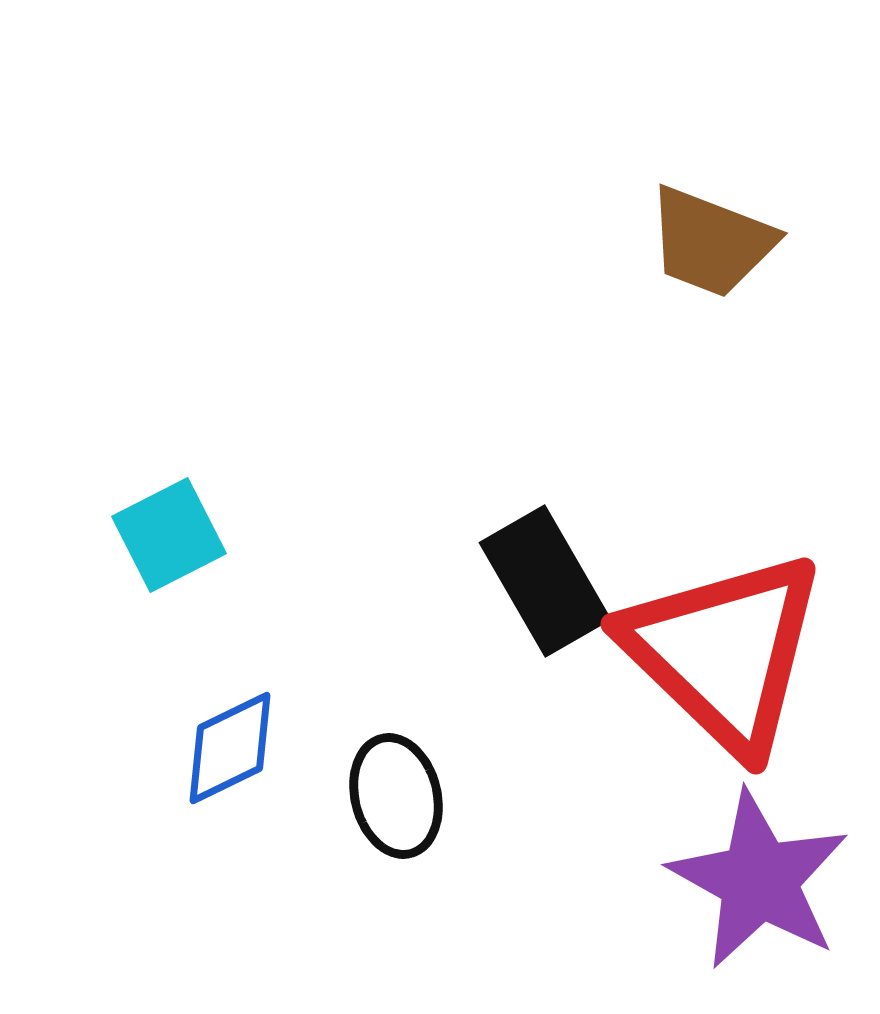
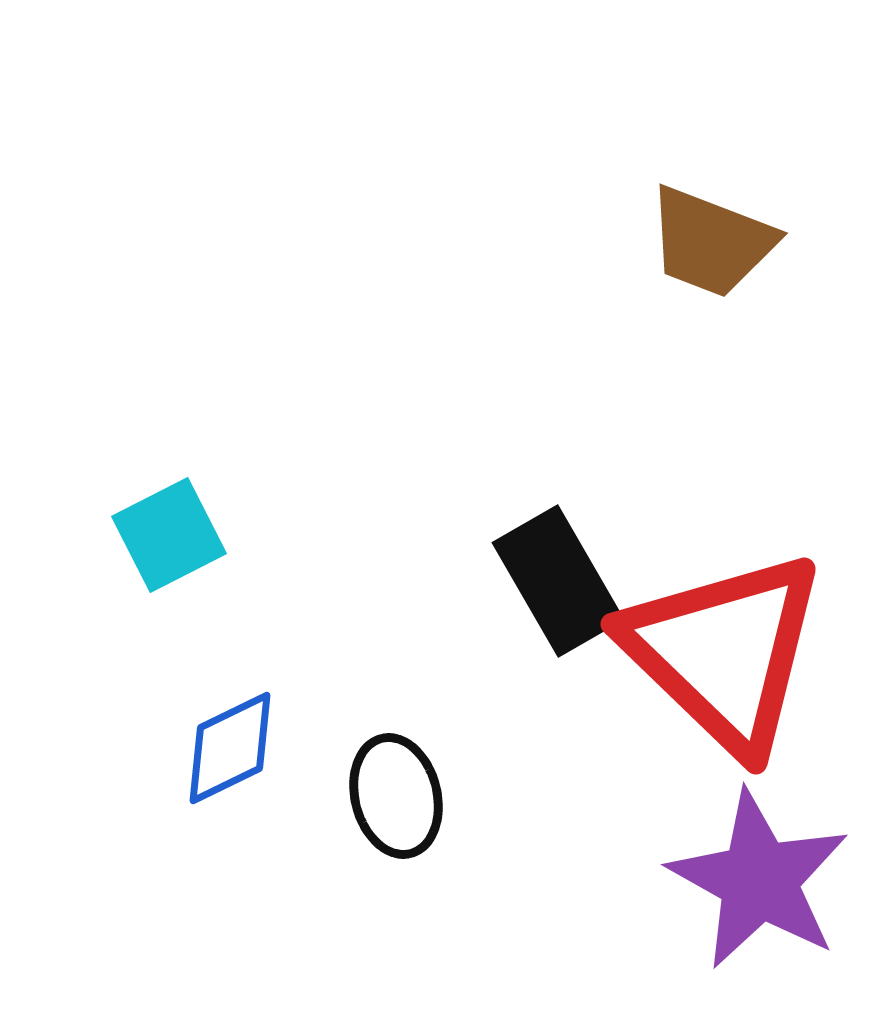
black rectangle: moved 13 px right
